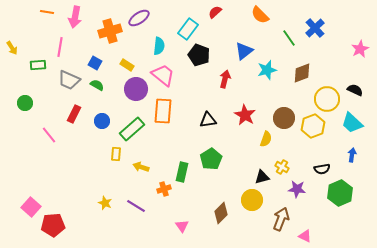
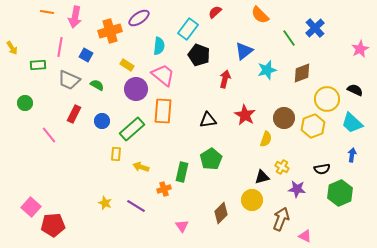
blue square at (95, 63): moved 9 px left, 8 px up
